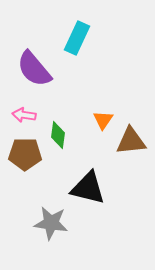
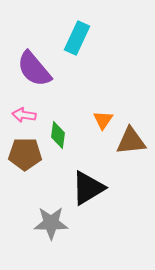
black triangle: rotated 45 degrees counterclockwise
gray star: rotated 8 degrees counterclockwise
